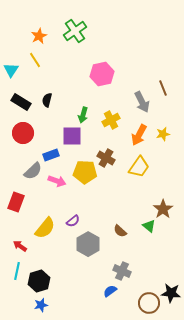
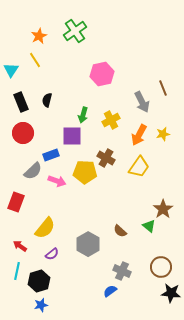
black rectangle: rotated 36 degrees clockwise
purple semicircle: moved 21 px left, 33 px down
brown circle: moved 12 px right, 36 px up
